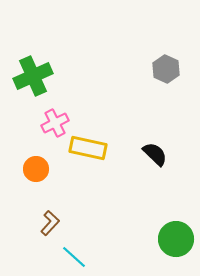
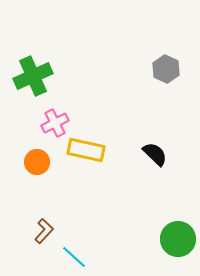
yellow rectangle: moved 2 px left, 2 px down
orange circle: moved 1 px right, 7 px up
brown L-shape: moved 6 px left, 8 px down
green circle: moved 2 px right
